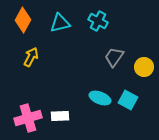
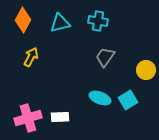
cyan cross: rotated 18 degrees counterclockwise
gray trapezoid: moved 9 px left
yellow circle: moved 2 px right, 3 px down
cyan square: rotated 30 degrees clockwise
white rectangle: moved 1 px down
